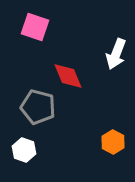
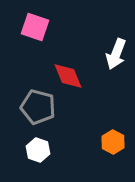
white hexagon: moved 14 px right
